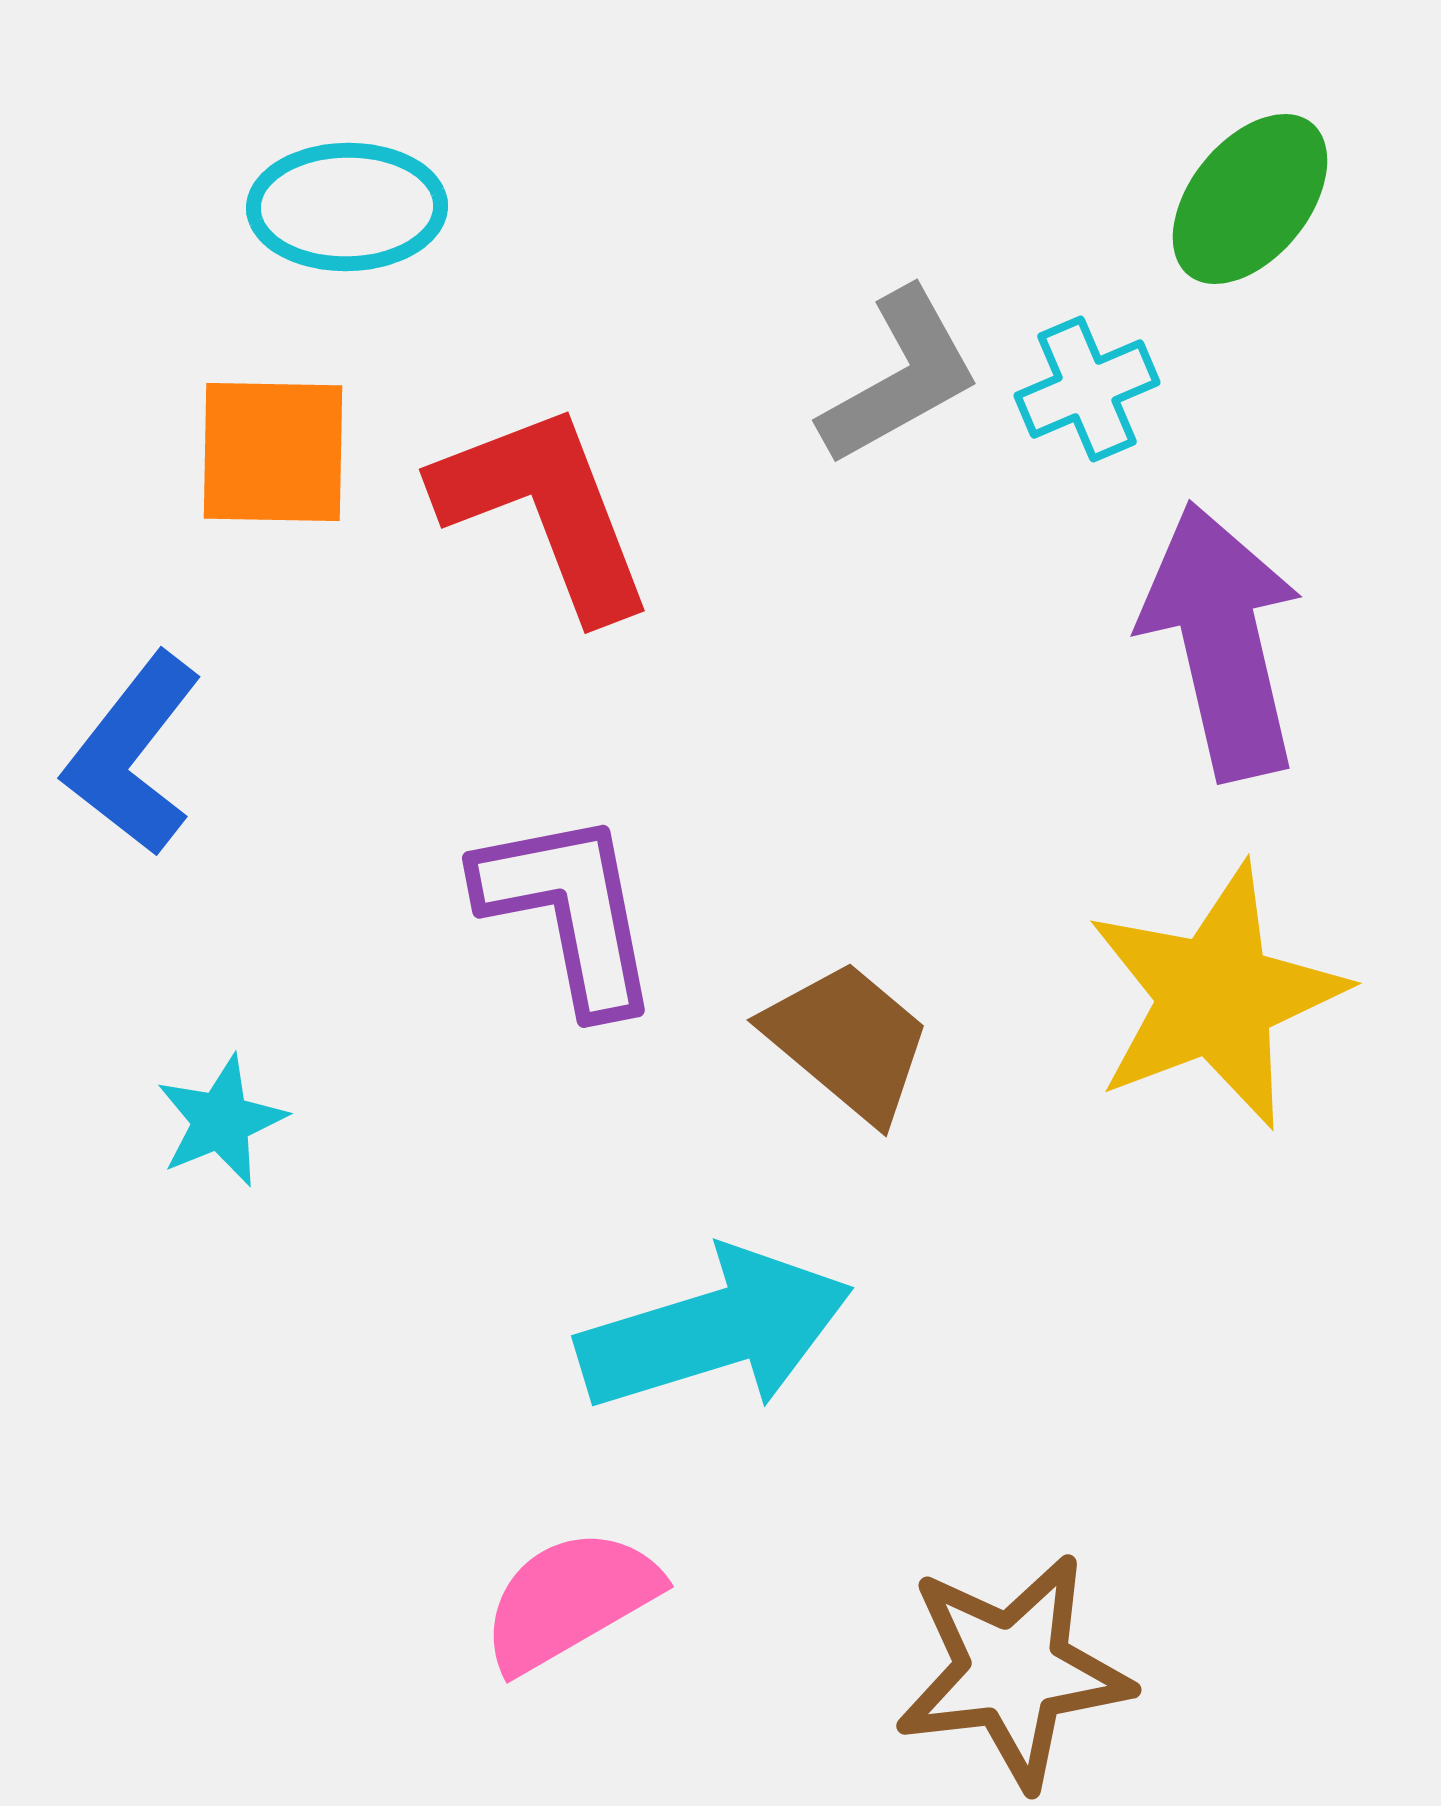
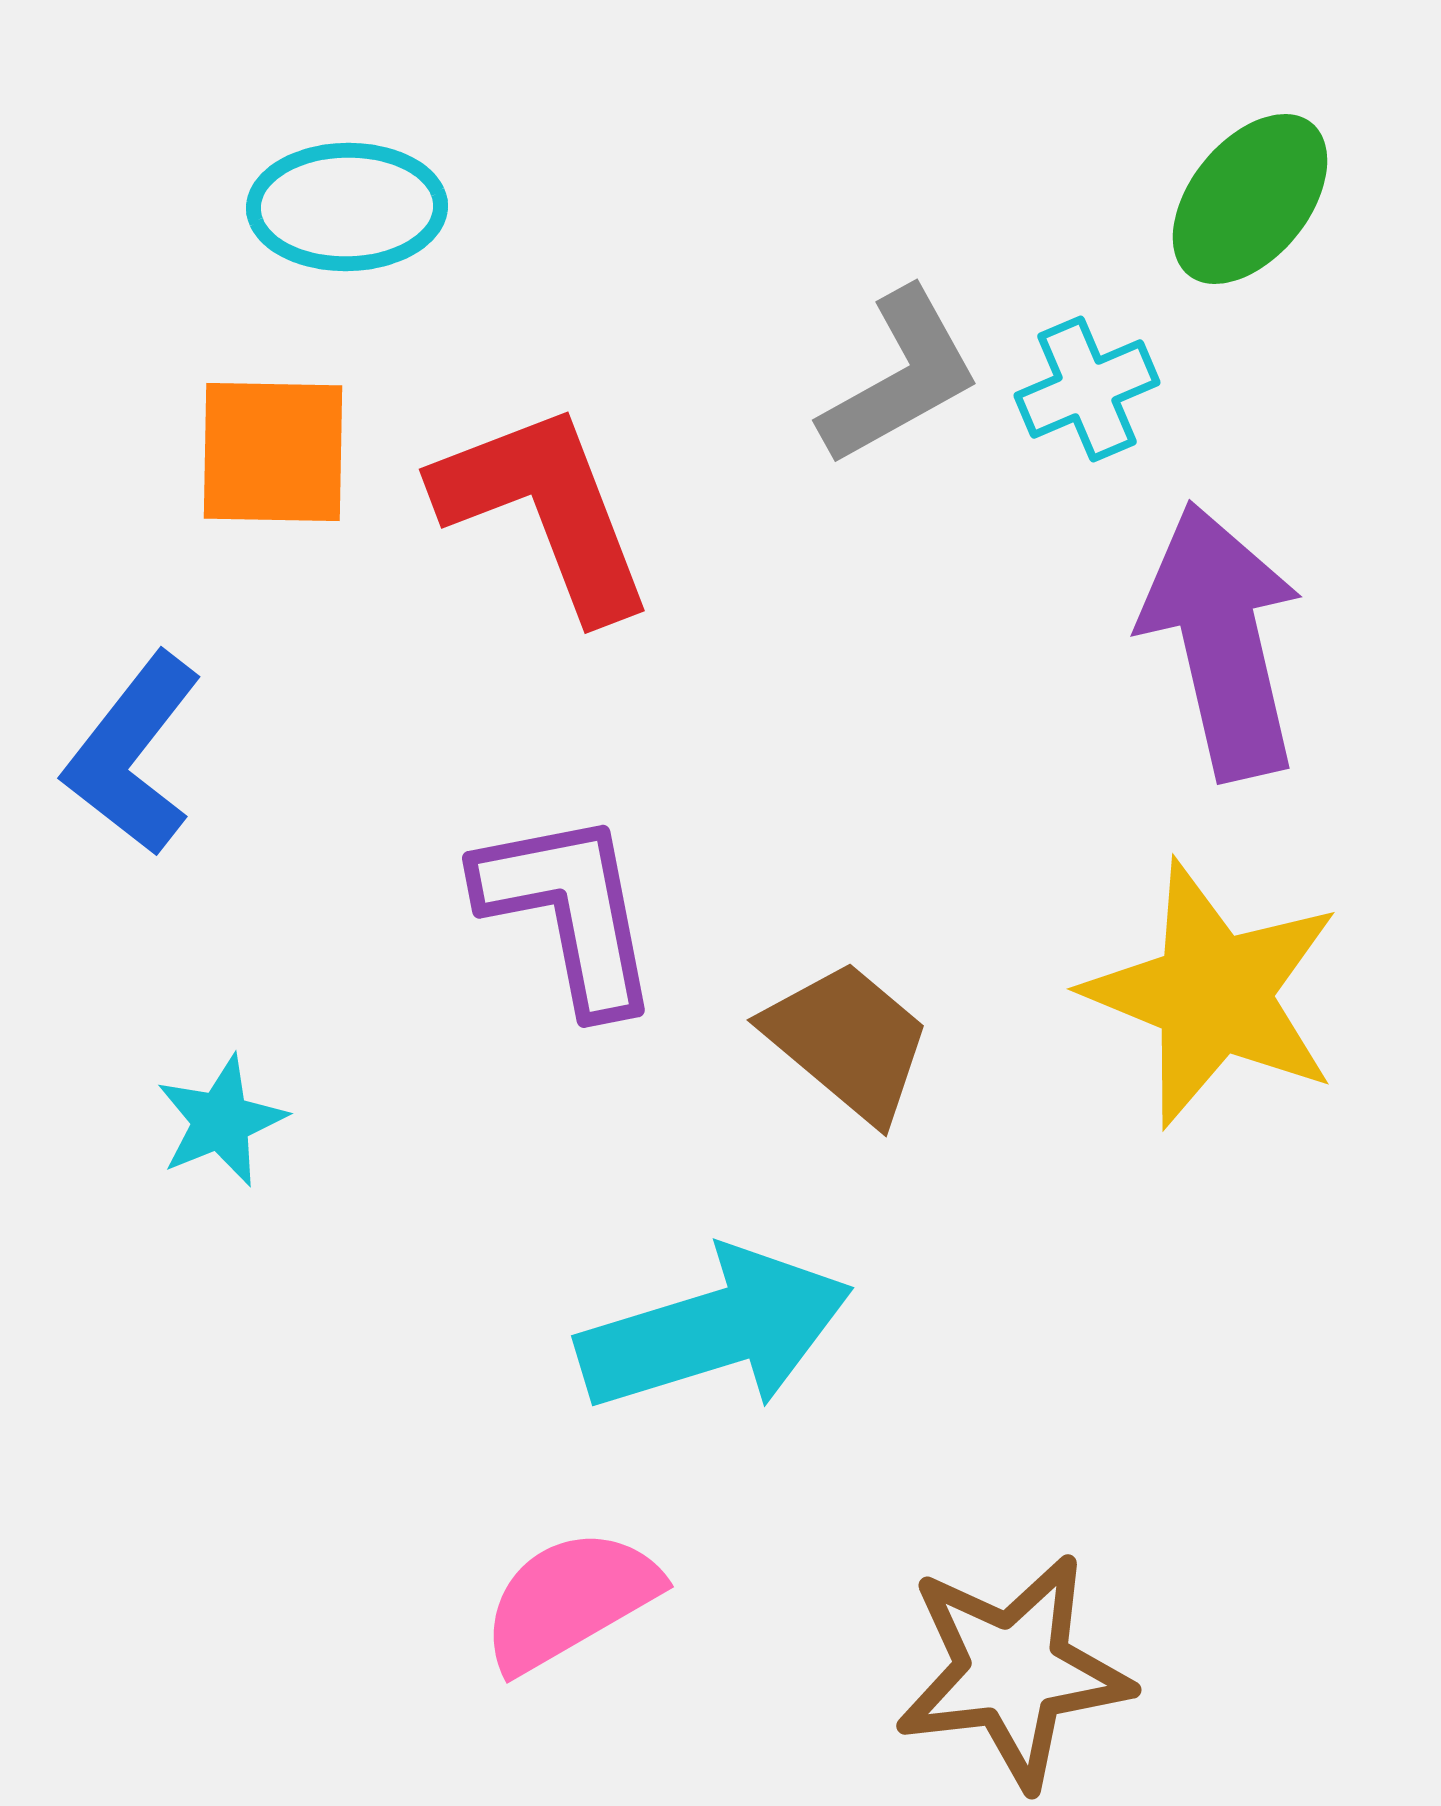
yellow star: moved 3 px left, 2 px up; rotated 29 degrees counterclockwise
